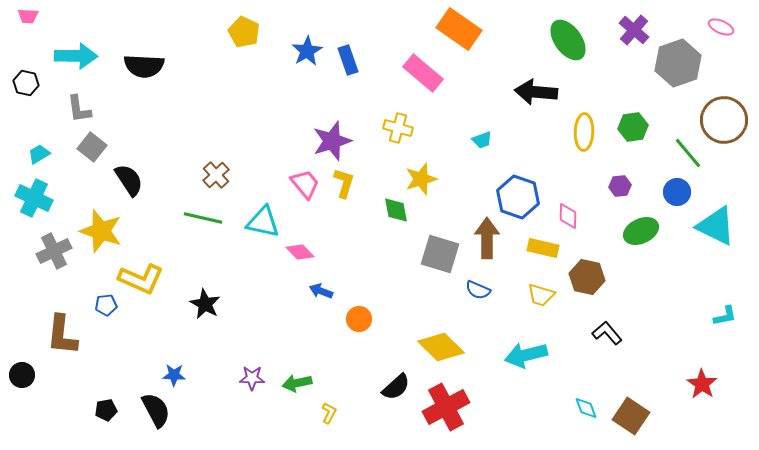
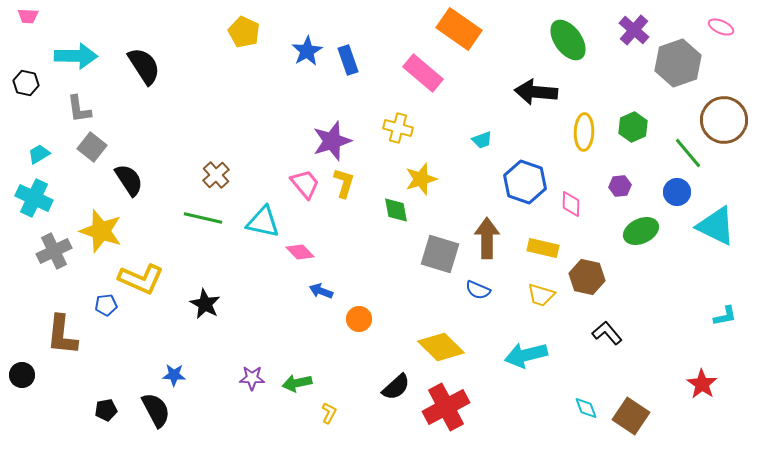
black semicircle at (144, 66): rotated 126 degrees counterclockwise
green hexagon at (633, 127): rotated 16 degrees counterclockwise
blue hexagon at (518, 197): moved 7 px right, 15 px up
pink diamond at (568, 216): moved 3 px right, 12 px up
